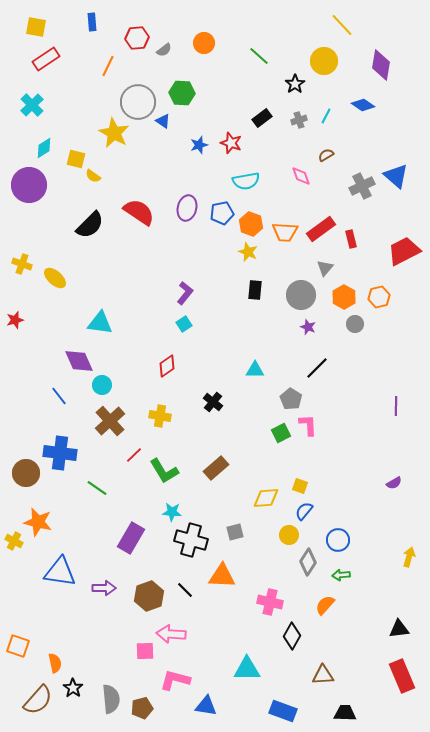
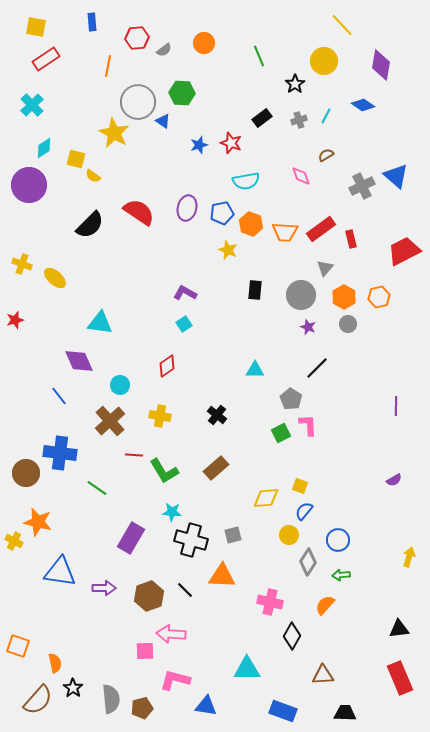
green line at (259, 56): rotated 25 degrees clockwise
orange line at (108, 66): rotated 15 degrees counterclockwise
yellow star at (248, 252): moved 20 px left, 2 px up
purple L-shape at (185, 293): rotated 100 degrees counterclockwise
gray circle at (355, 324): moved 7 px left
cyan circle at (102, 385): moved 18 px right
black cross at (213, 402): moved 4 px right, 13 px down
red line at (134, 455): rotated 48 degrees clockwise
purple semicircle at (394, 483): moved 3 px up
gray square at (235, 532): moved 2 px left, 3 px down
red rectangle at (402, 676): moved 2 px left, 2 px down
